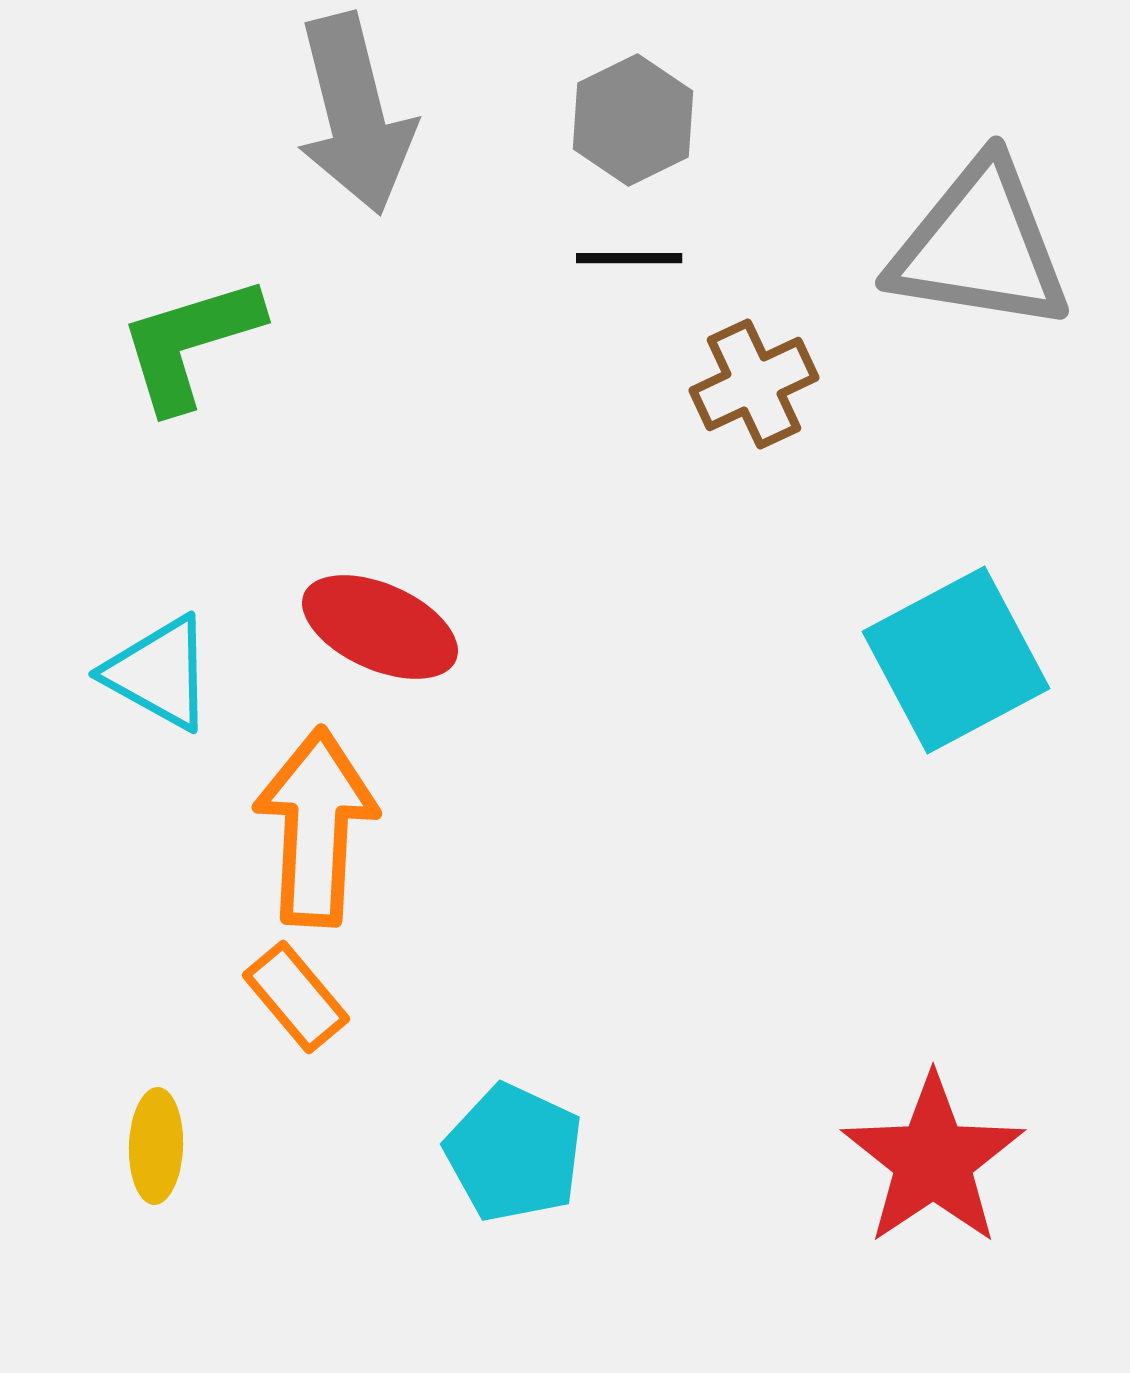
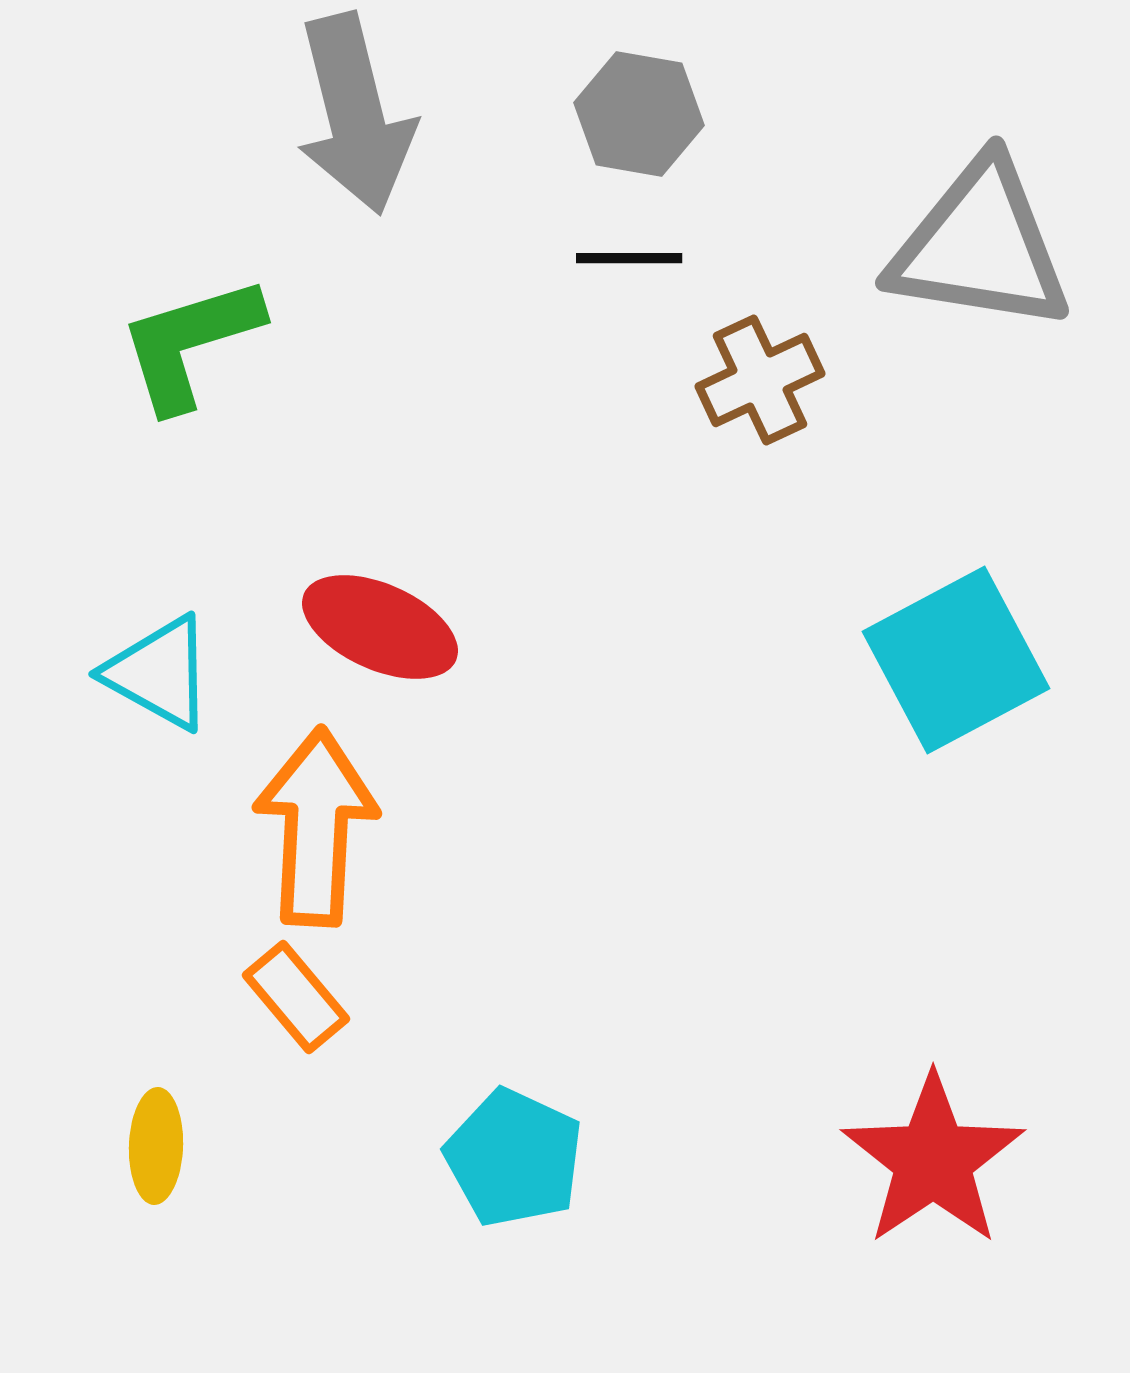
gray hexagon: moved 6 px right, 6 px up; rotated 24 degrees counterclockwise
brown cross: moved 6 px right, 4 px up
cyan pentagon: moved 5 px down
